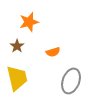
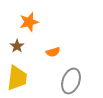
yellow trapezoid: rotated 20 degrees clockwise
